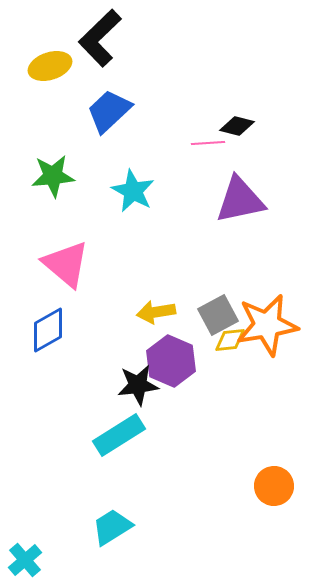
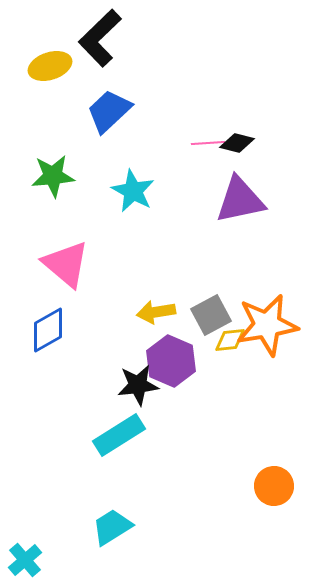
black diamond: moved 17 px down
gray square: moved 7 px left
